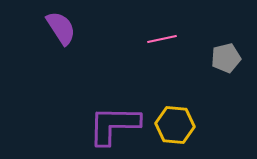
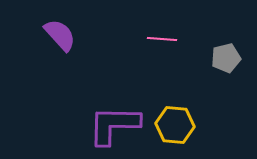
purple semicircle: moved 1 px left, 7 px down; rotated 9 degrees counterclockwise
pink line: rotated 16 degrees clockwise
